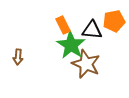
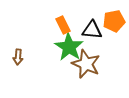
green star: moved 2 px left, 2 px down
